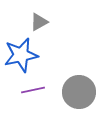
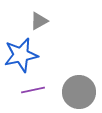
gray triangle: moved 1 px up
